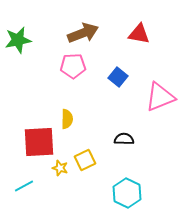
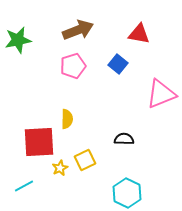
brown arrow: moved 5 px left, 3 px up
pink pentagon: rotated 15 degrees counterclockwise
blue square: moved 13 px up
pink triangle: moved 1 px right, 3 px up
yellow star: rotated 28 degrees clockwise
